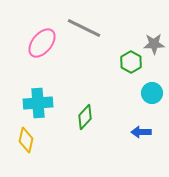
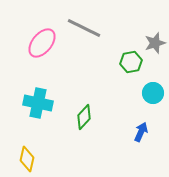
gray star: moved 1 px right, 1 px up; rotated 15 degrees counterclockwise
green hexagon: rotated 20 degrees clockwise
cyan circle: moved 1 px right
cyan cross: rotated 16 degrees clockwise
green diamond: moved 1 px left
blue arrow: rotated 114 degrees clockwise
yellow diamond: moved 1 px right, 19 px down
